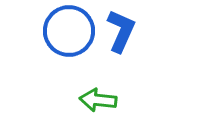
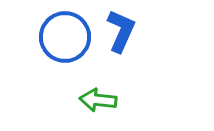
blue circle: moved 4 px left, 6 px down
